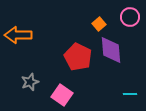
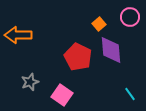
cyan line: rotated 56 degrees clockwise
